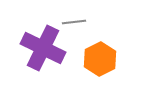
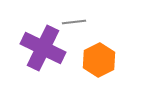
orange hexagon: moved 1 px left, 1 px down
